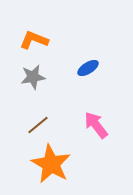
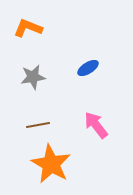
orange L-shape: moved 6 px left, 12 px up
brown line: rotated 30 degrees clockwise
